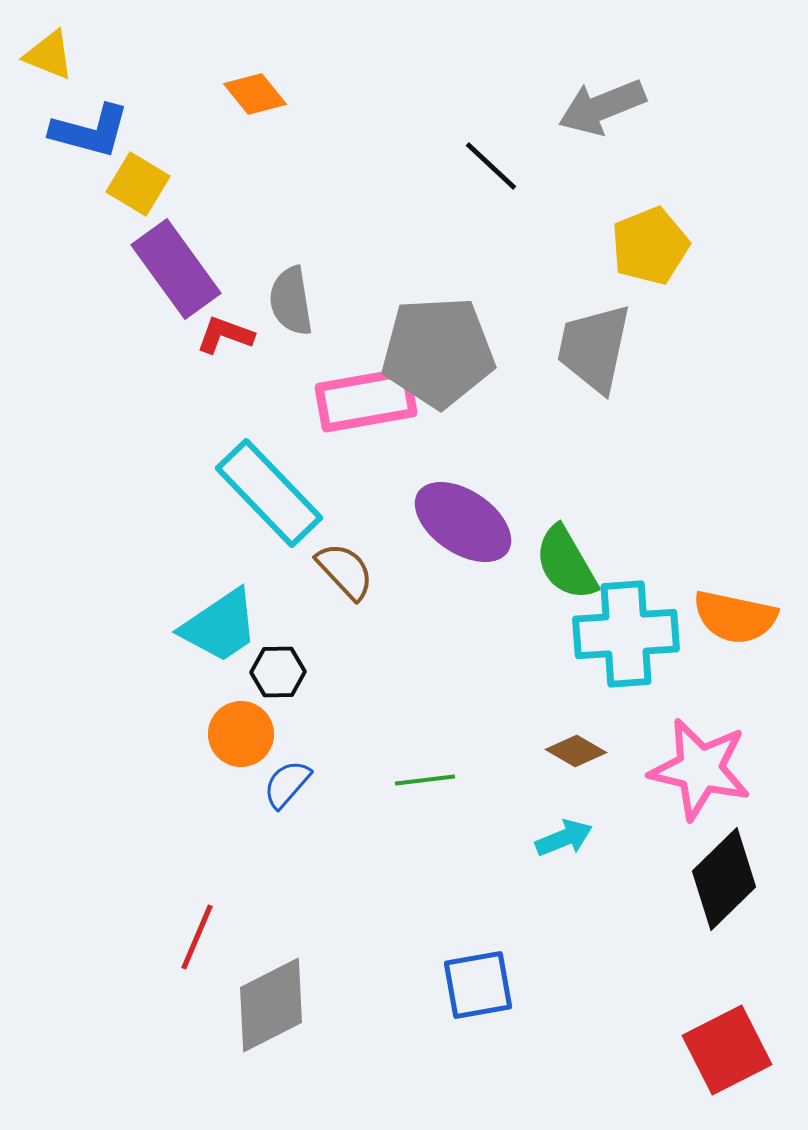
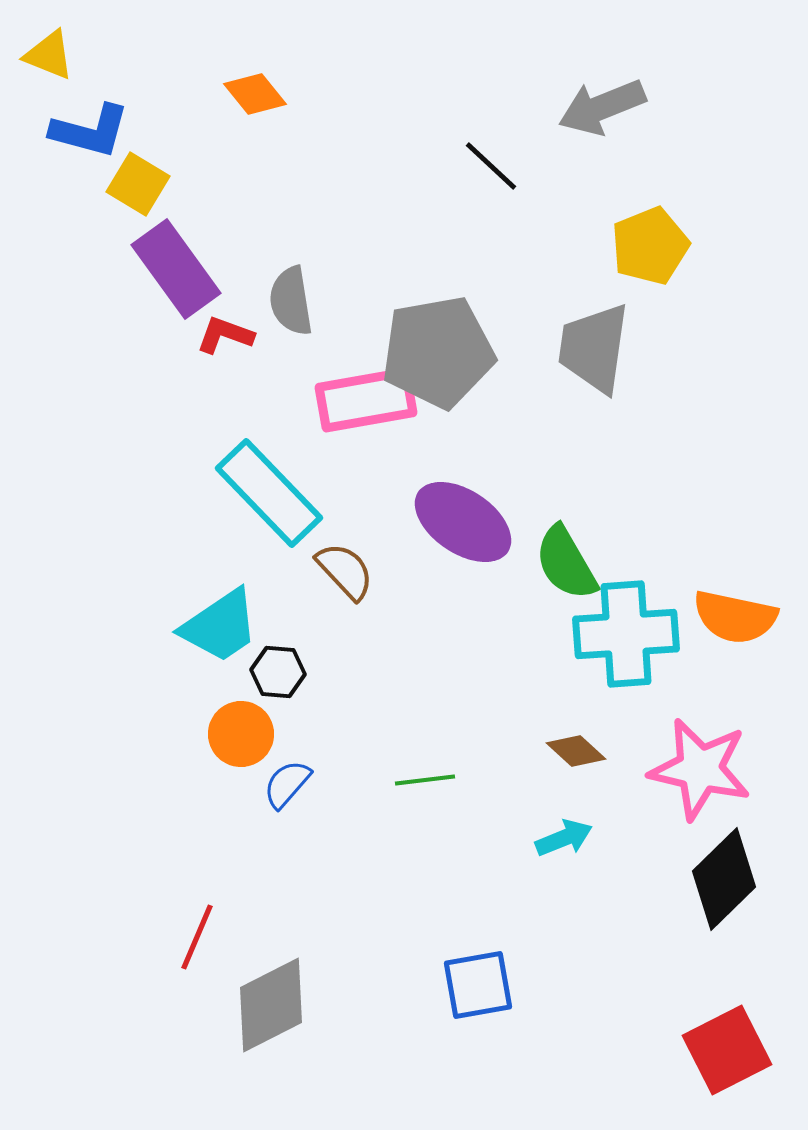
gray trapezoid: rotated 4 degrees counterclockwise
gray pentagon: rotated 7 degrees counterclockwise
black hexagon: rotated 6 degrees clockwise
brown diamond: rotated 12 degrees clockwise
